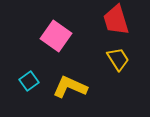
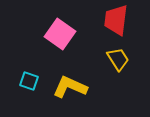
red trapezoid: rotated 24 degrees clockwise
pink square: moved 4 px right, 2 px up
cyan square: rotated 36 degrees counterclockwise
